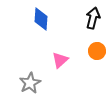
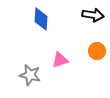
black arrow: moved 3 px up; rotated 85 degrees clockwise
pink triangle: rotated 24 degrees clockwise
gray star: moved 8 px up; rotated 30 degrees counterclockwise
